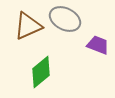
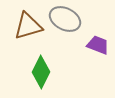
brown triangle: rotated 8 degrees clockwise
green diamond: rotated 24 degrees counterclockwise
